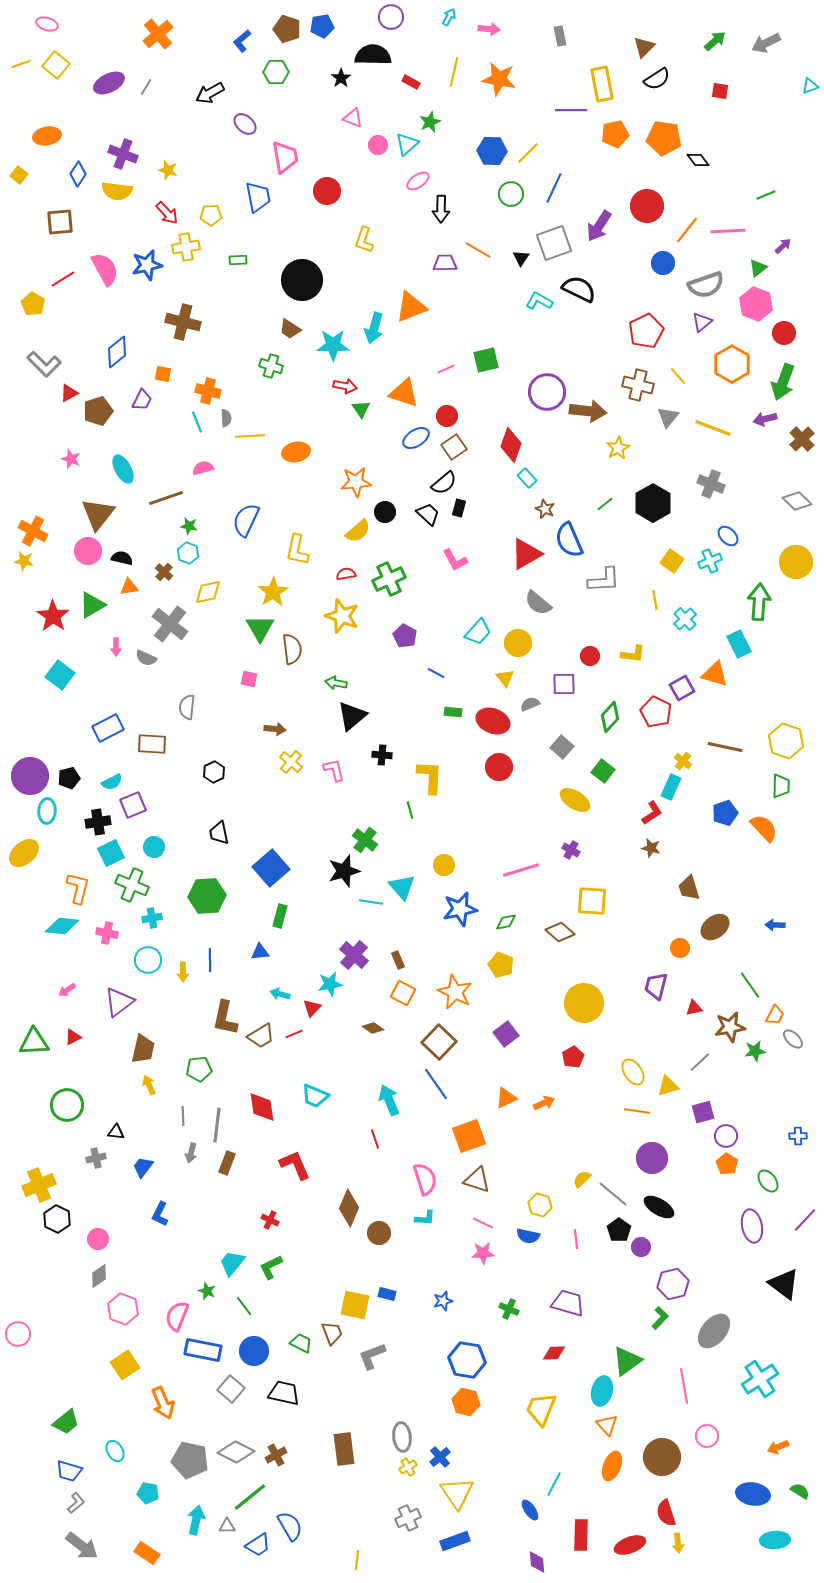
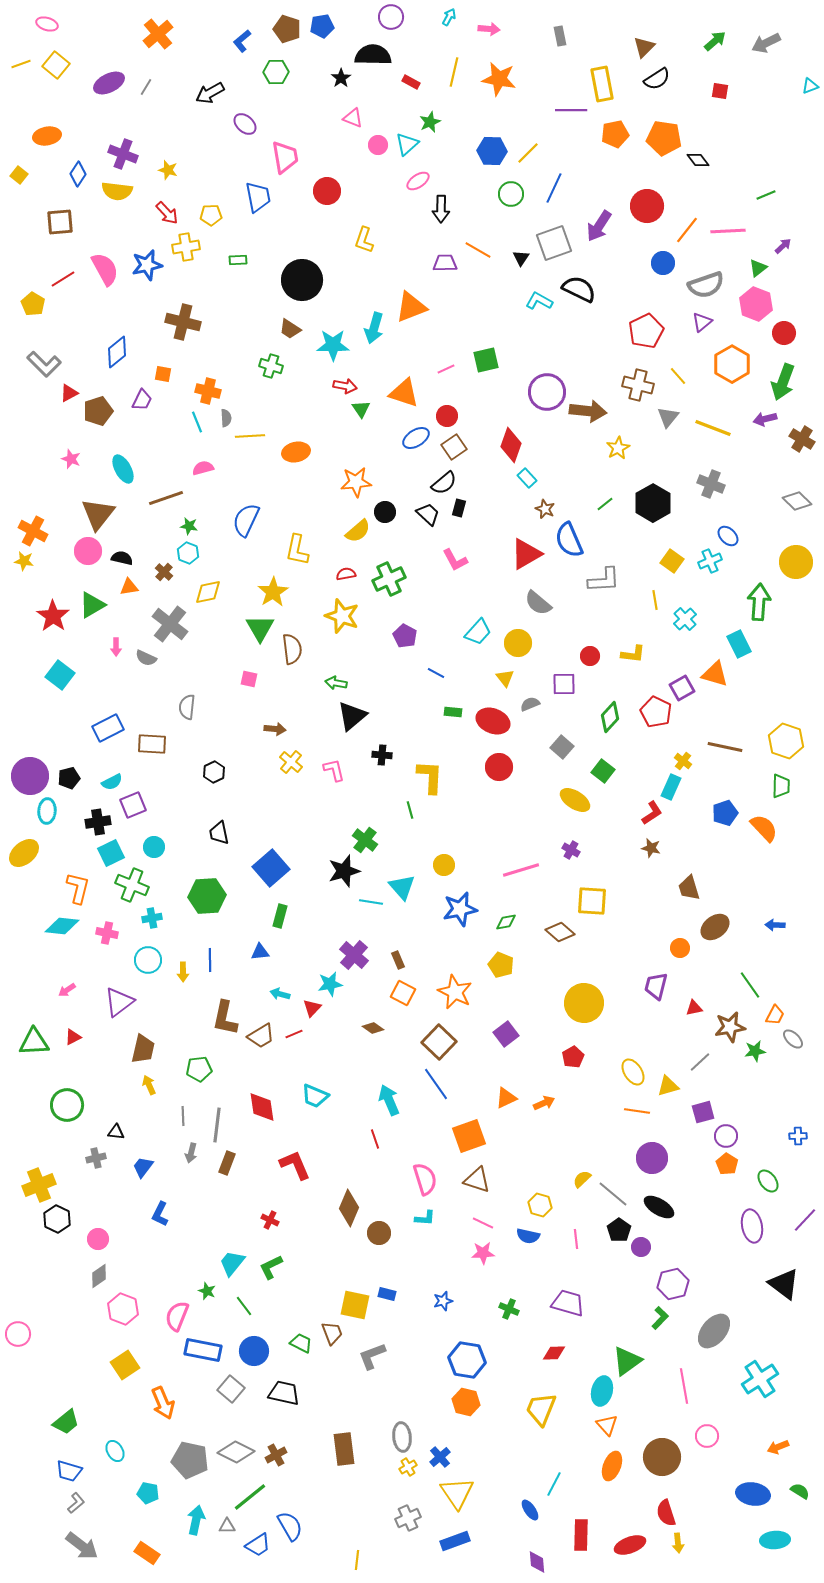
brown cross at (802, 439): rotated 15 degrees counterclockwise
